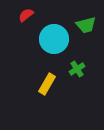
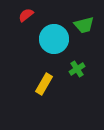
green trapezoid: moved 2 px left
yellow rectangle: moved 3 px left
